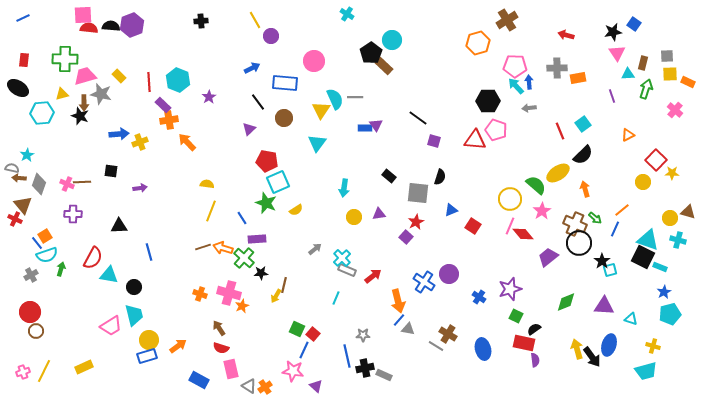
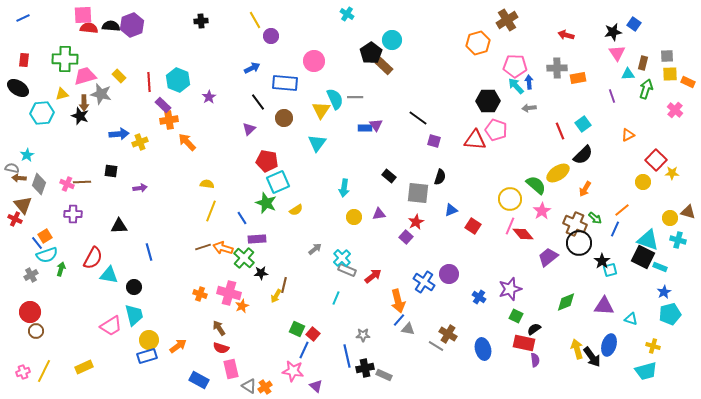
orange arrow at (585, 189): rotated 133 degrees counterclockwise
